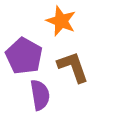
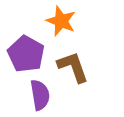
purple pentagon: moved 2 px right, 2 px up
